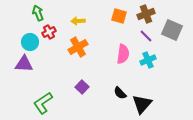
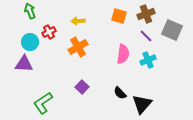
green arrow: moved 8 px left, 2 px up
